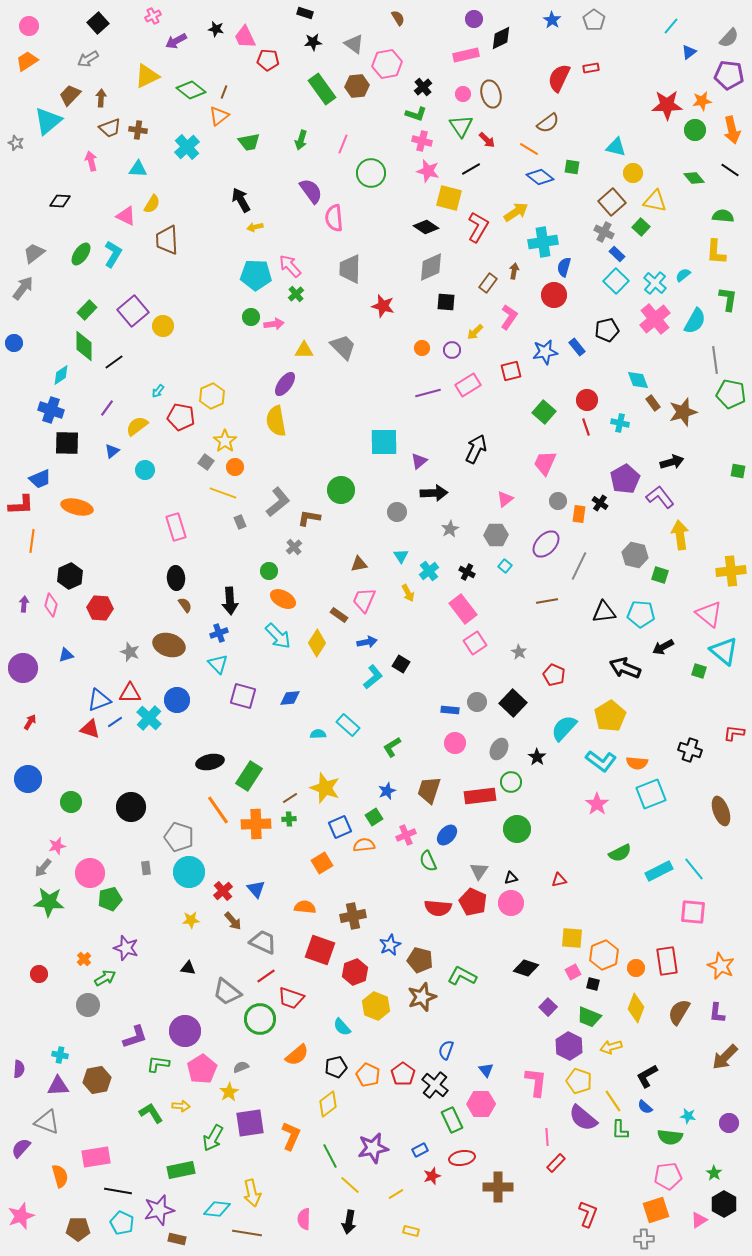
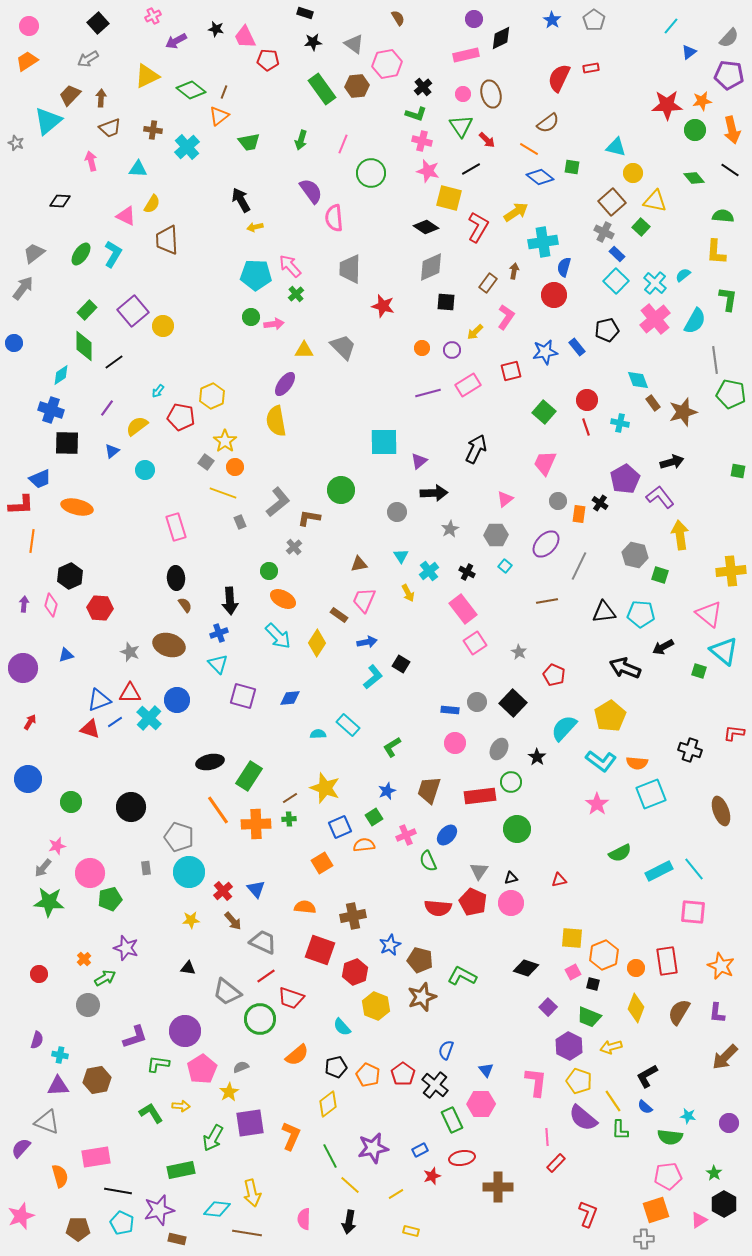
brown cross at (138, 130): moved 15 px right
pink L-shape at (509, 317): moved 3 px left
purple semicircle at (19, 1069): moved 18 px right, 29 px up; rotated 12 degrees clockwise
